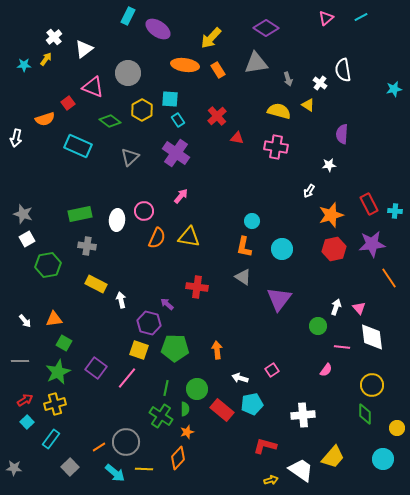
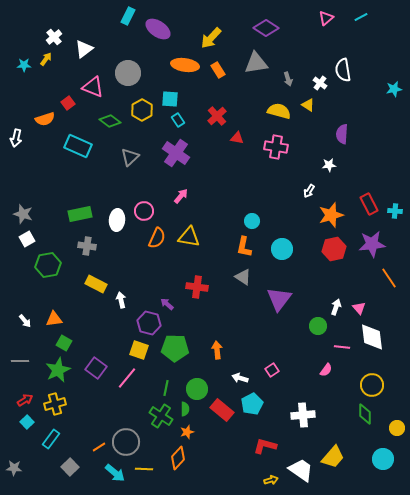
green star at (58, 372): moved 2 px up
cyan pentagon at (252, 404): rotated 15 degrees counterclockwise
